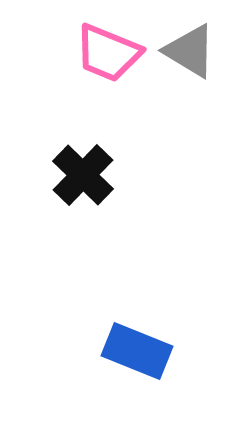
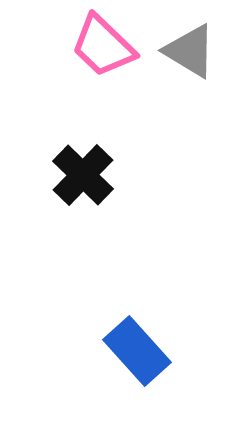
pink trapezoid: moved 5 px left, 7 px up; rotated 22 degrees clockwise
blue rectangle: rotated 26 degrees clockwise
